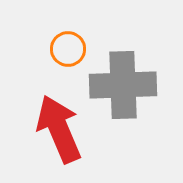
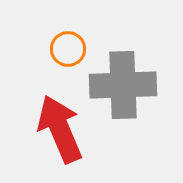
red arrow: moved 1 px right
